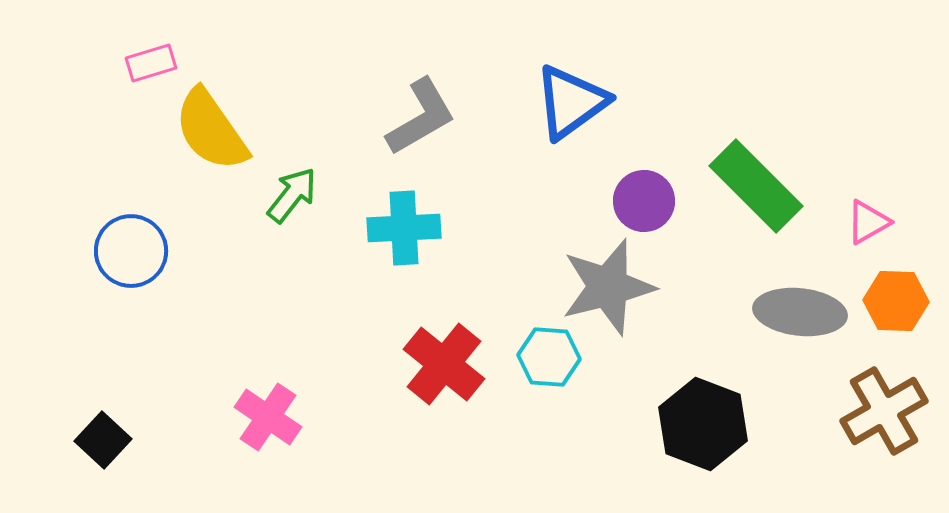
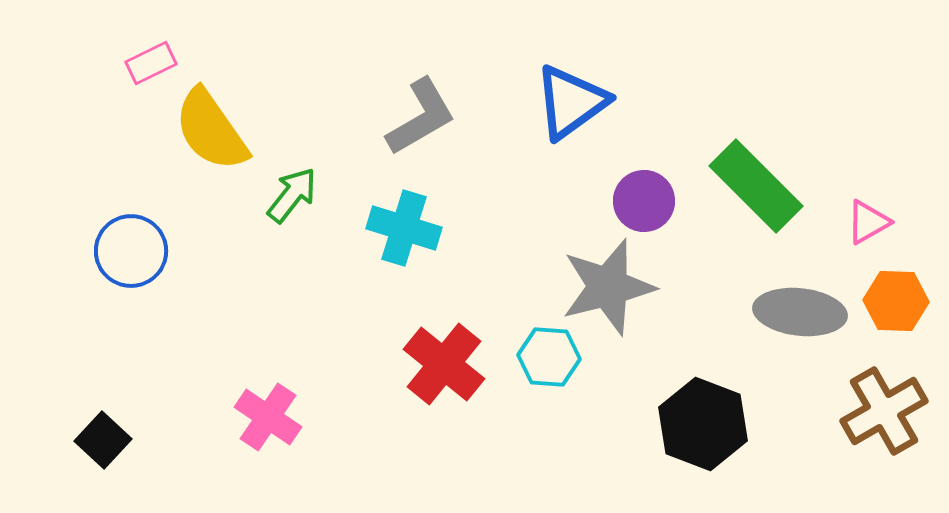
pink rectangle: rotated 9 degrees counterclockwise
cyan cross: rotated 20 degrees clockwise
